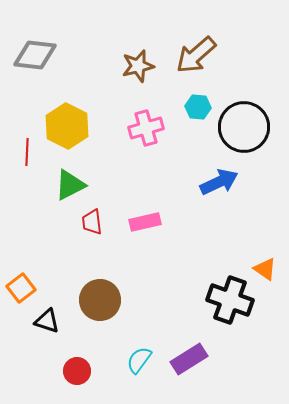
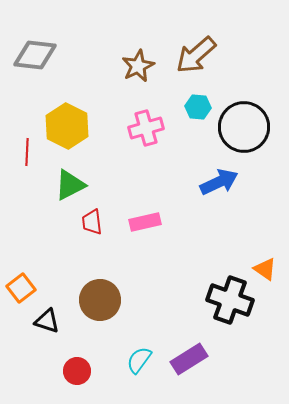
brown star: rotated 12 degrees counterclockwise
